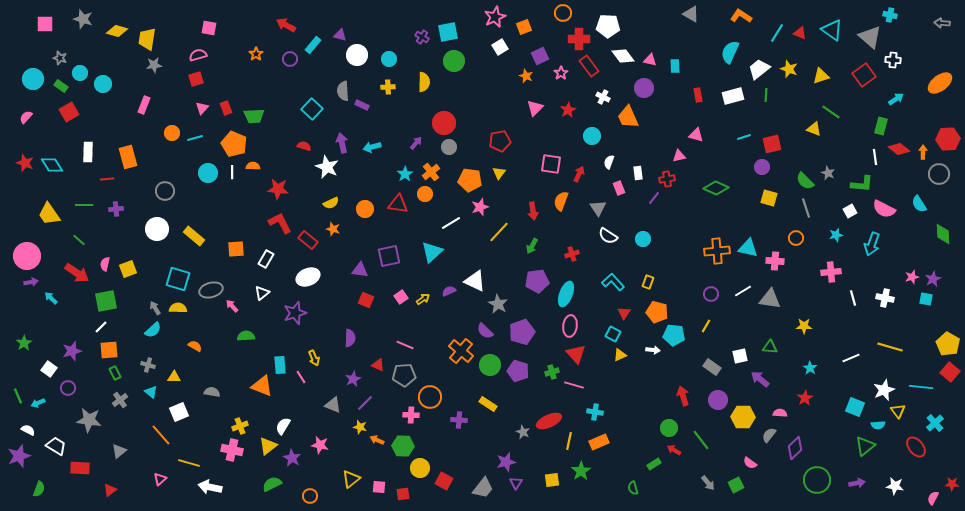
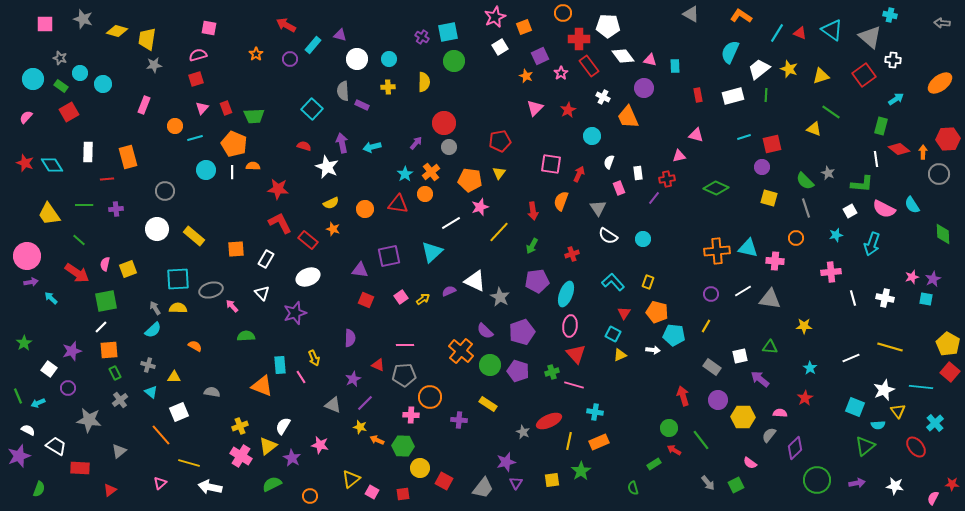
white circle at (357, 55): moved 4 px down
orange circle at (172, 133): moved 3 px right, 7 px up
white line at (875, 157): moved 1 px right, 2 px down
cyan circle at (208, 173): moved 2 px left, 3 px up
cyan semicircle at (919, 204): moved 7 px left, 1 px down
cyan square at (178, 279): rotated 20 degrees counterclockwise
white triangle at (262, 293): rotated 35 degrees counterclockwise
gray star at (498, 304): moved 2 px right, 7 px up
pink line at (405, 345): rotated 24 degrees counterclockwise
pink cross at (232, 450): moved 9 px right, 6 px down; rotated 20 degrees clockwise
pink triangle at (160, 479): moved 4 px down
pink square at (379, 487): moved 7 px left, 5 px down; rotated 24 degrees clockwise
